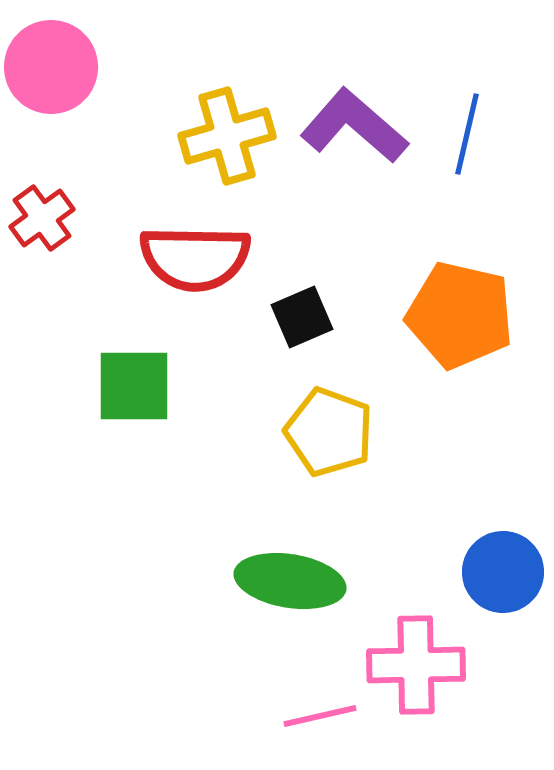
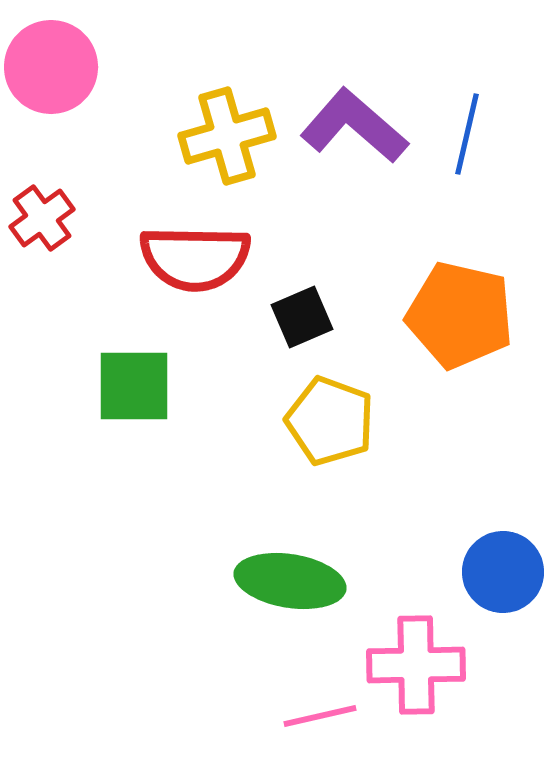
yellow pentagon: moved 1 px right, 11 px up
